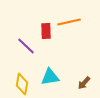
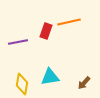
red rectangle: rotated 21 degrees clockwise
purple line: moved 8 px left, 4 px up; rotated 54 degrees counterclockwise
